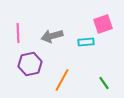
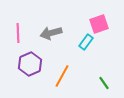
pink square: moved 4 px left
gray arrow: moved 1 px left, 3 px up
cyan rectangle: rotated 49 degrees counterclockwise
purple hexagon: rotated 10 degrees counterclockwise
orange line: moved 4 px up
